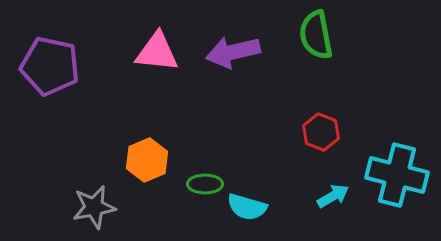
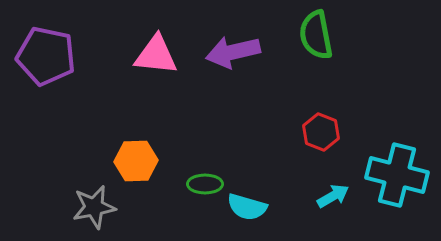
pink triangle: moved 1 px left, 3 px down
purple pentagon: moved 4 px left, 10 px up
orange hexagon: moved 11 px left, 1 px down; rotated 21 degrees clockwise
